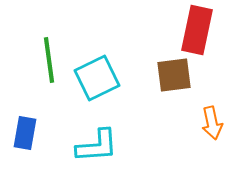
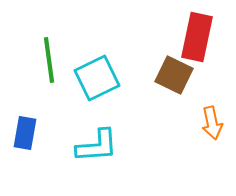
red rectangle: moved 7 px down
brown square: rotated 33 degrees clockwise
